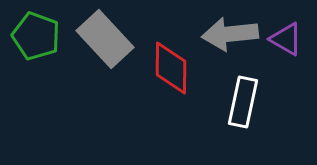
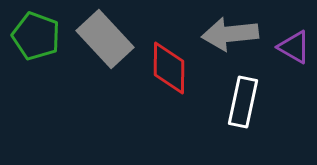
purple triangle: moved 8 px right, 8 px down
red diamond: moved 2 px left
